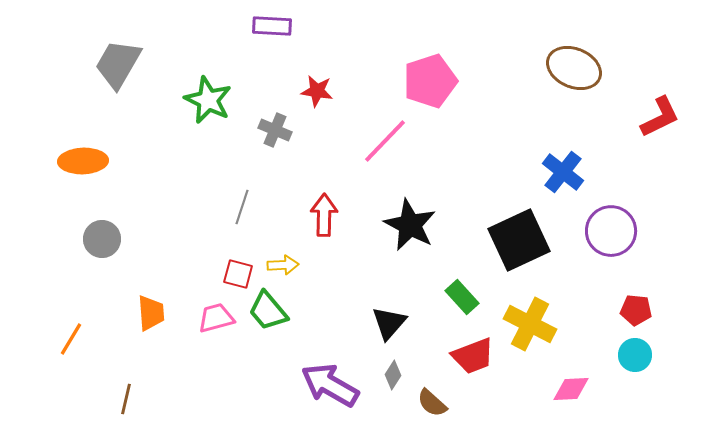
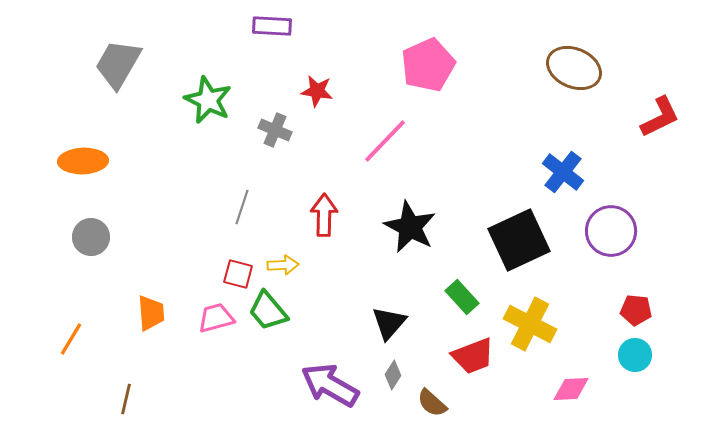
pink pentagon: moved 2 px left, 16 px up; rotated 6 degrees counterclockwise
black star: moved 2 px down
gray circle: moved 11 px left, 2 px up
